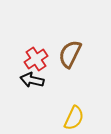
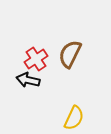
black arrow: moved 4 px left
